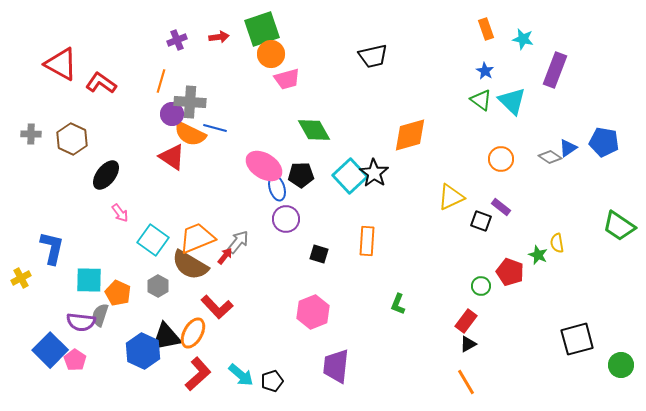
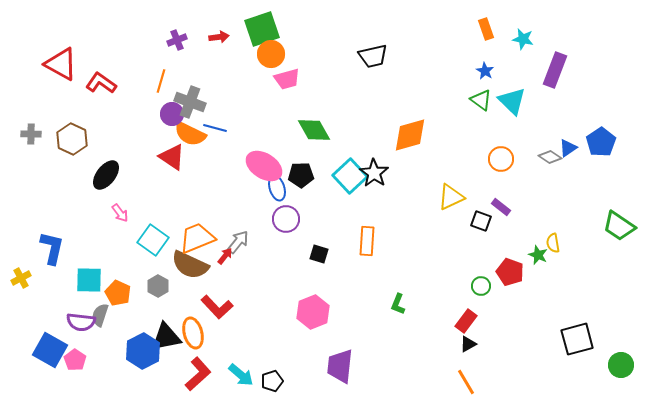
gray cross at (190, 102): rotated 16 degrees clockwise
blue pentagon at (604, 142): moved 3 px left; rotated 28 degrees clockwise
yellow semicircle at (557, 243): moved 4 px left
brown semicircle at (190, 265): rotated 6 degrees counterclockwise
orange ellipse at (193, 333): rotated 44 degrees counterclockwise
blue square at (50, 350): rotated 16 degrees counterclockwise
blue hexagon at (143, 351): rotated 8 degrees clockwise
purple trapezoid at (336, 366): moved 4 px right
